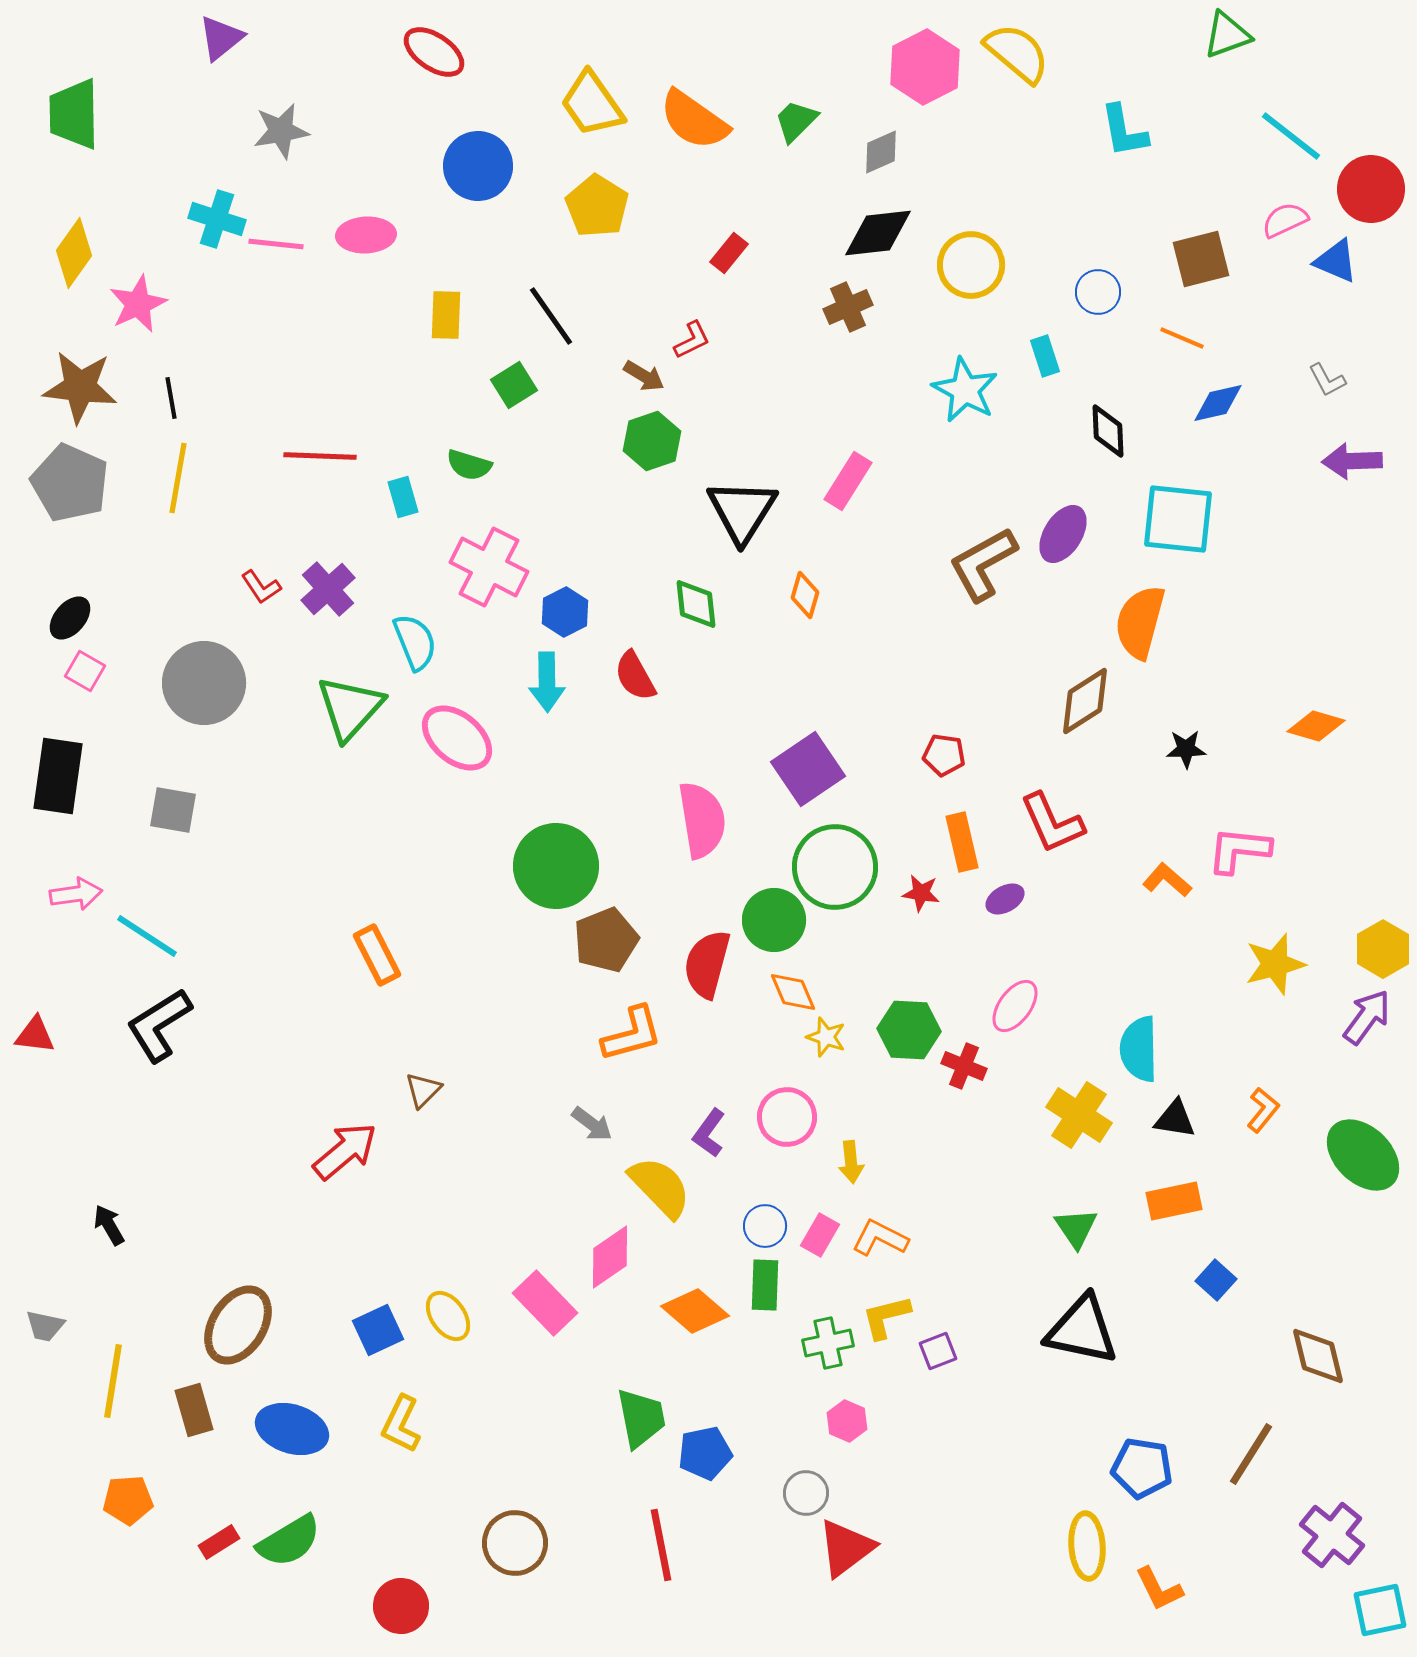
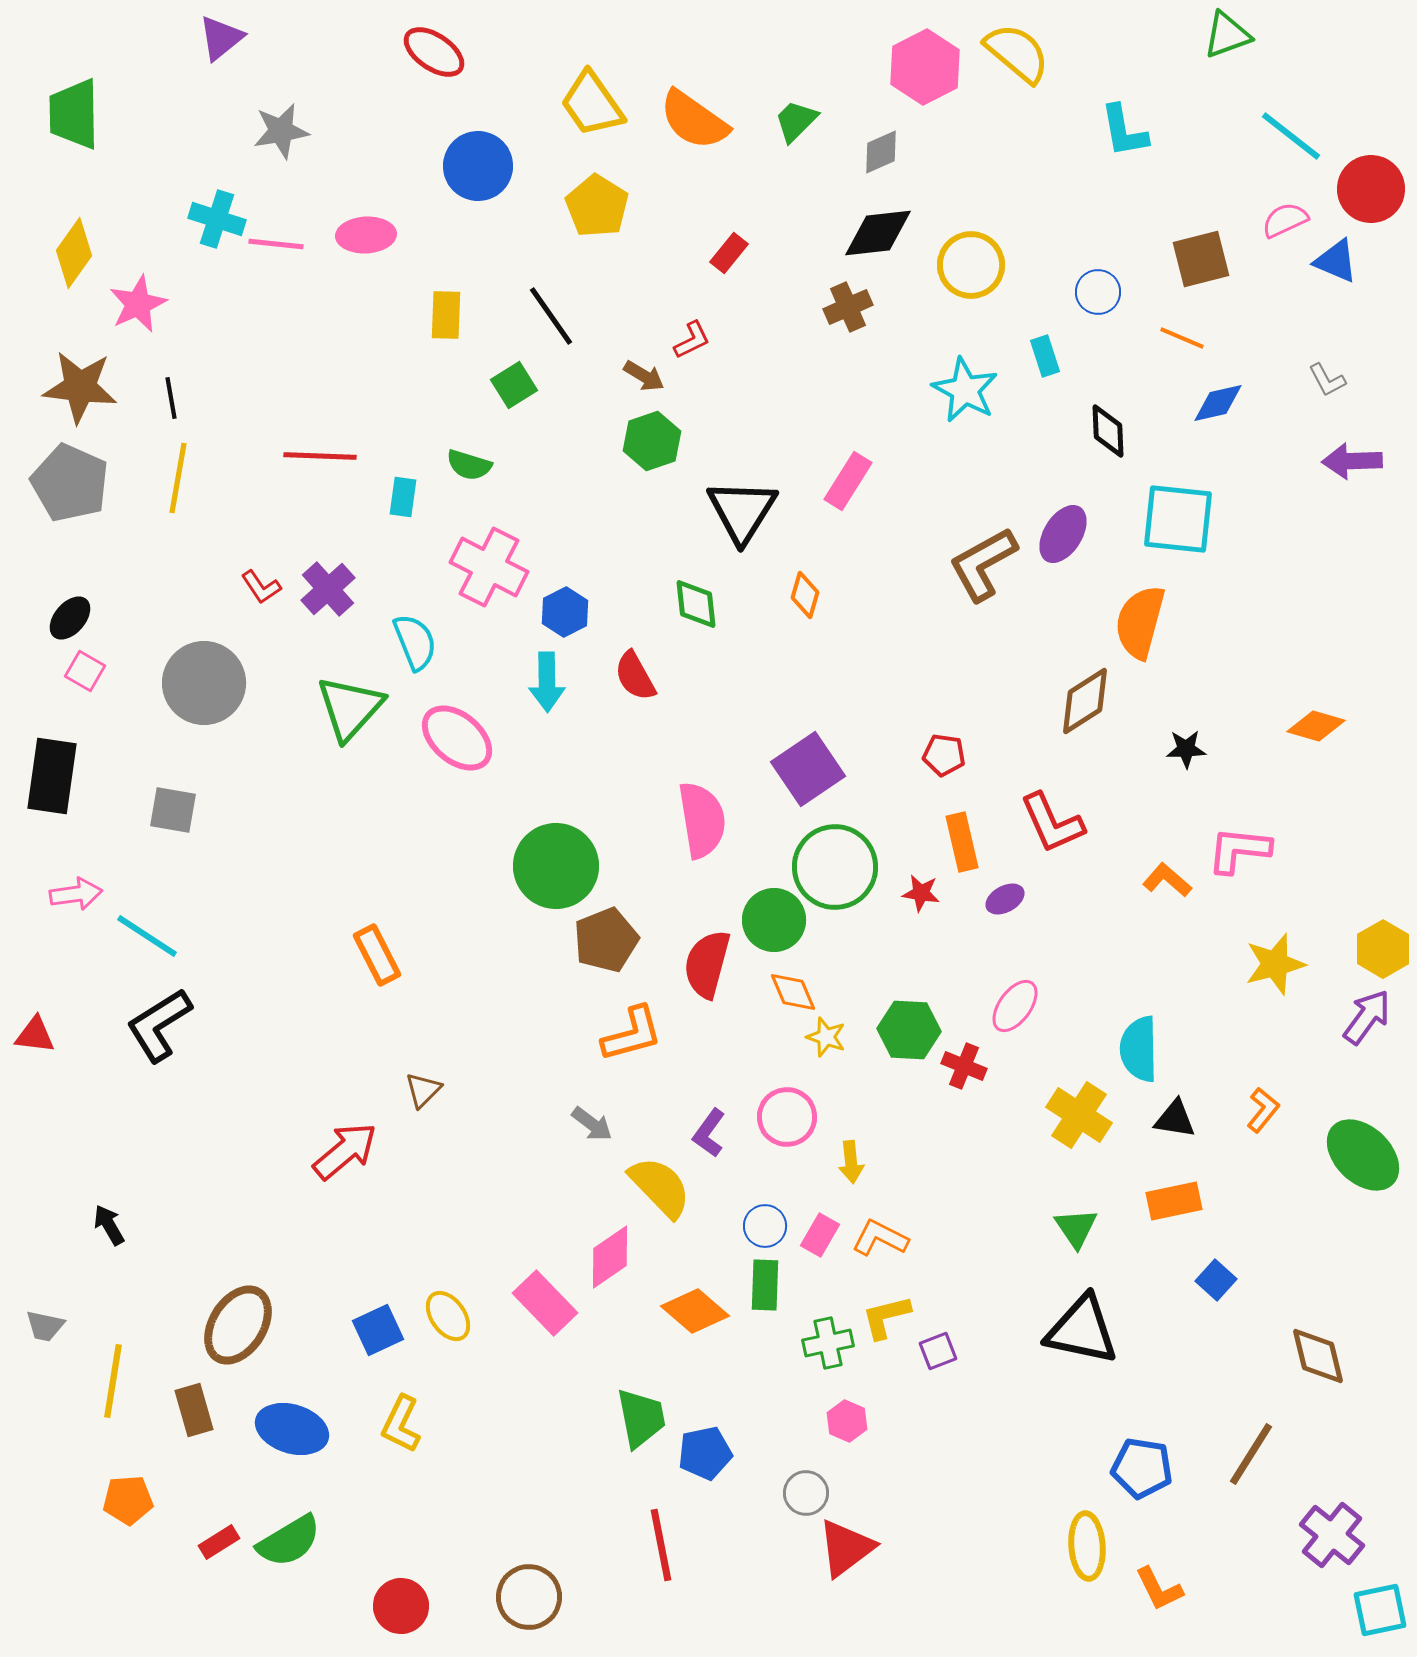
cyan rectangle at (403, 497): rotated 24 degrees clockwise
black rectangle at (58, 776): moved 6 px left
brown circle at (515, 1543): moved 14 px right, 54 px down
